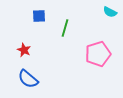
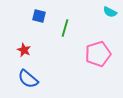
blue square: rotated 16 degrees clockwise
